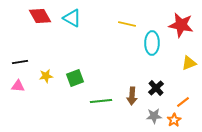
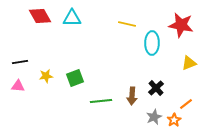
cyan triangle: rotated 30 degrees counterclockwise
orange line: moved 3 px right, 2 px down
gray star: moved 1 px down; rotated 21 degrees counterclockwise
